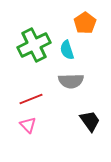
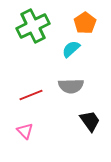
green cross: moved 1 px left, 19 px up
cyan semicircle: moved 4 px right, 1 px up; rotated 66 degrees clockwise
gray semicircle: moved 5 px down
red line: moved 4 px up
pink triangle: moved 3 px left, 6 px down
